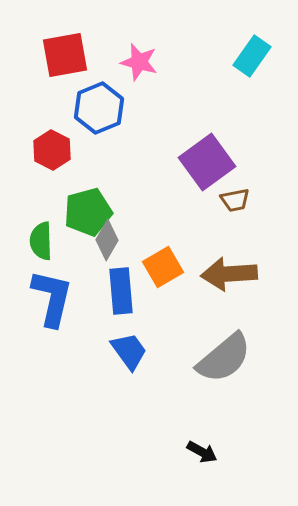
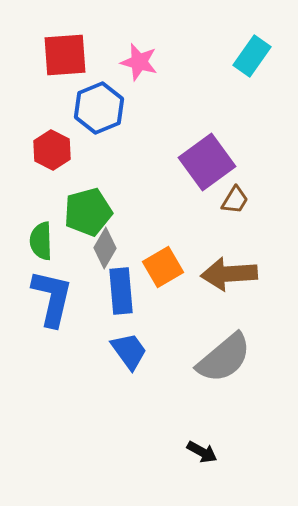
red square: rotated 6 degrees clockwise
brown trapezoid: rotated 48 degrees counterclockwise
gray diamond: moved 2 px left, 8 px down
